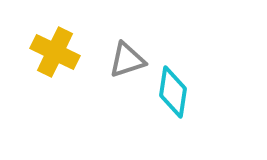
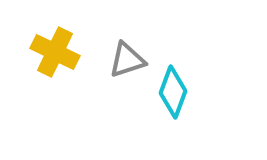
cyan diamond: rotated 12 degrees clockwise
